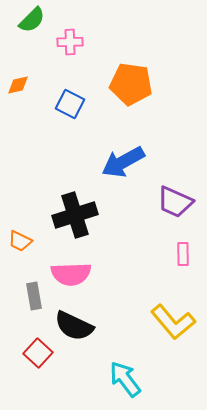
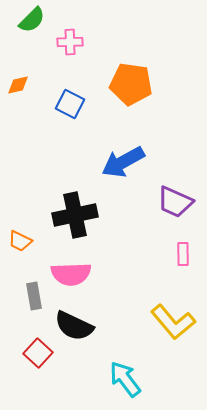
black cross: rotated 6 degrees clockwise
